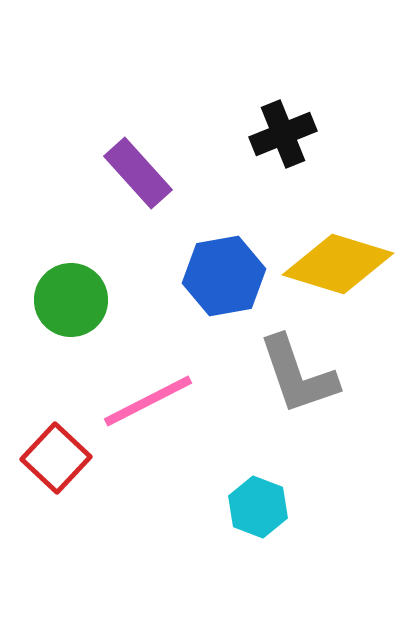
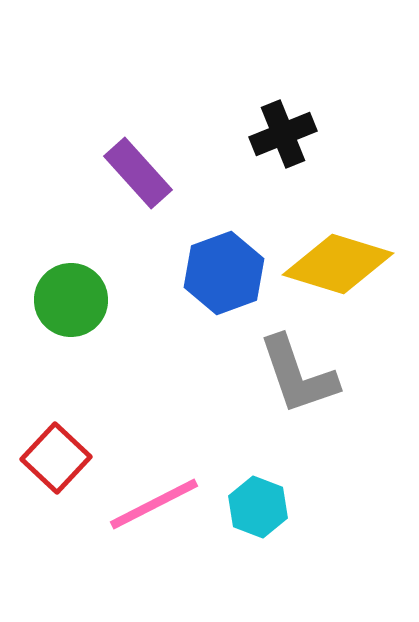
blue hexagon: moved 3 px up; rotated 10 degrees counterclockwise
pink line: moved 6 px right, 103 px down
